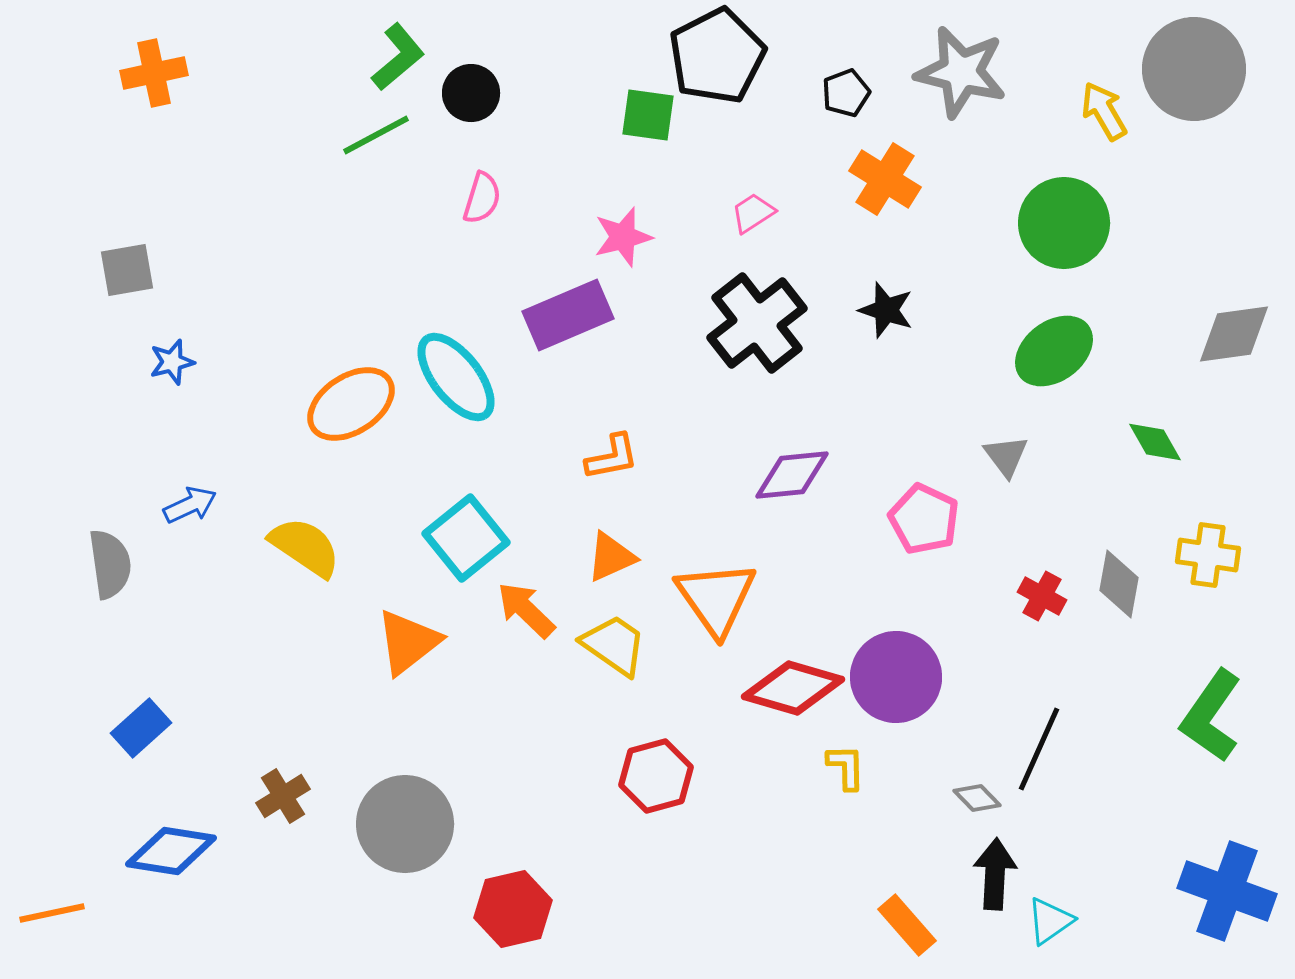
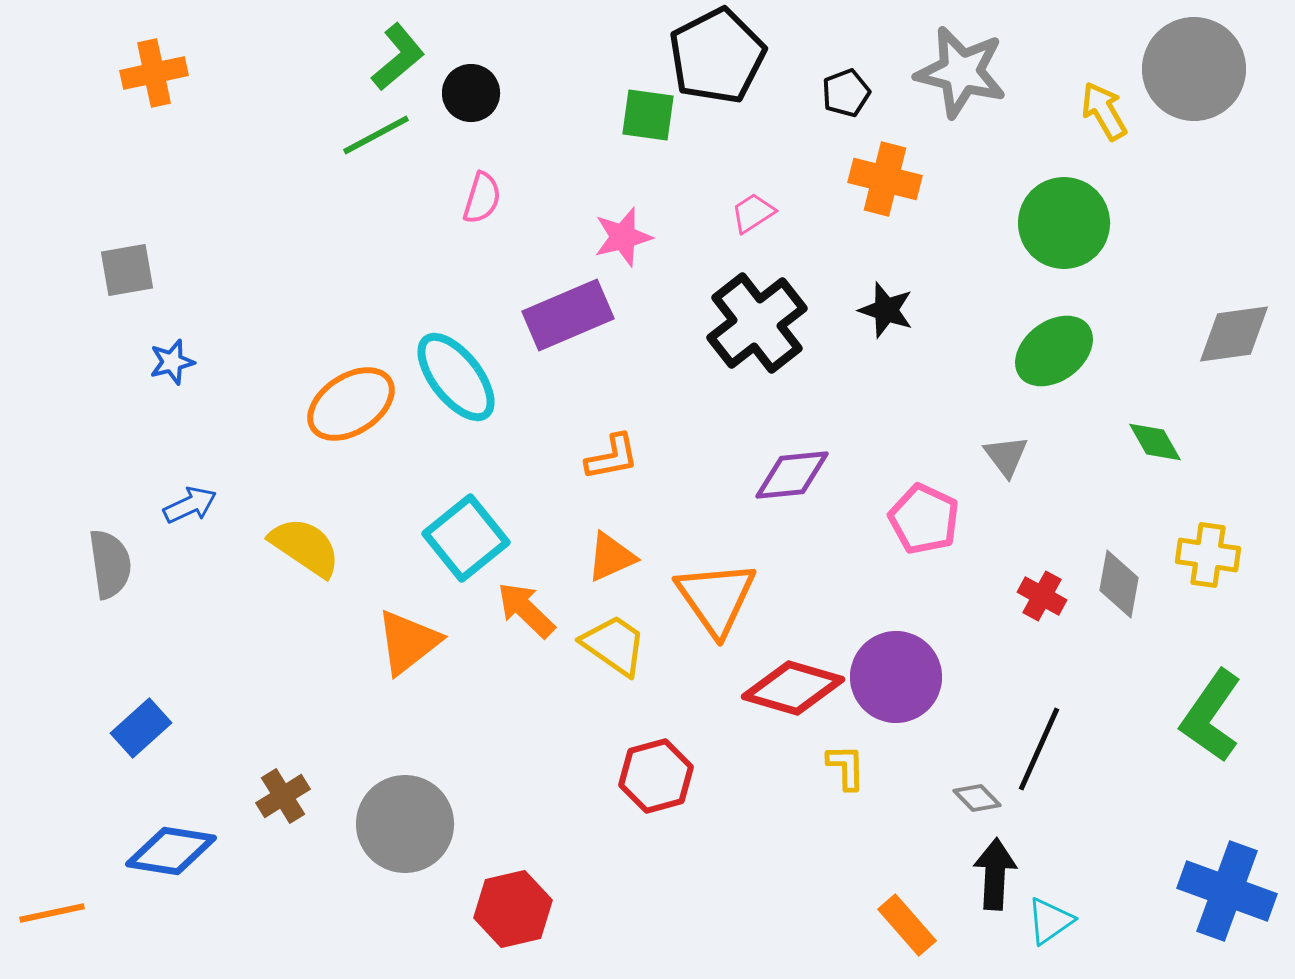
orange cross at (885, 179): rotated 18 degrees counterclockwise
